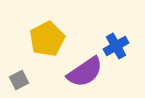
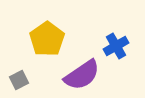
yellow pentagon: rotated 8 degrees counterclockwise
purple semicircle: moved 3 px left, 3 px down
